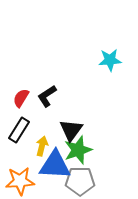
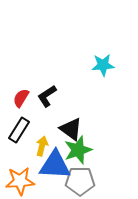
cyan star: moved 7 px left, 5 px down
black triangle: moved 1 px up; rotated 30 degrees counterclockwise
